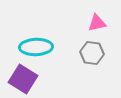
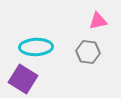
pink triangle: moved 1 px right, 2 px up
gray hexagon: moved 4 px left, 1 px up
